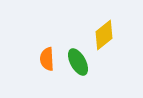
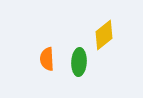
green ellipse: moved 1 px right; rotated 32 degrees clockwise
